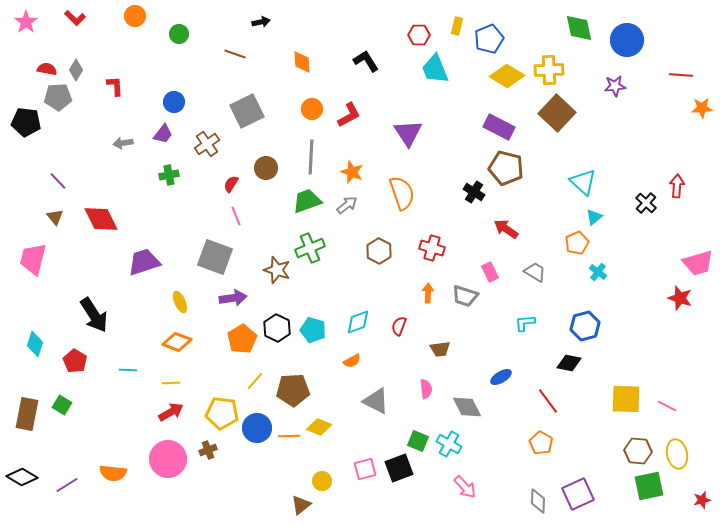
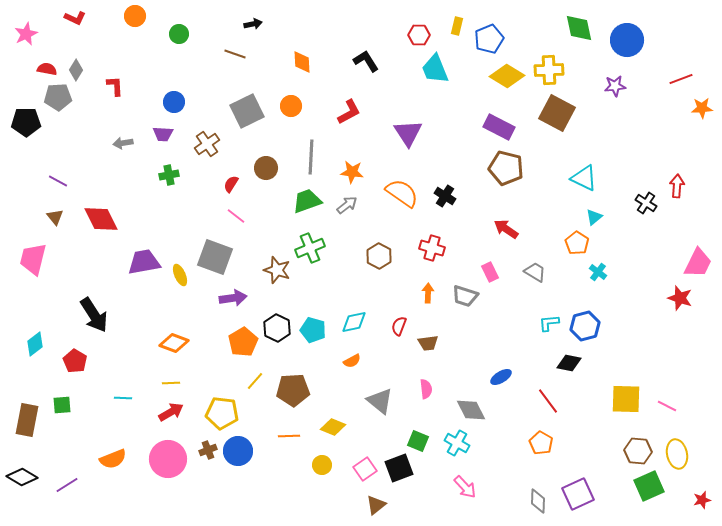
red L-shape at (75, 18): rotated 20 degrees counterclockwise
pink star at (26, 22): moved 12 px down; rotated 10 degrees clockwise
black arrow at (261, 22): moved 8 px left, 2 px down
red line at (681, 75): moved 4 px down; rotated 25 degrees counterclockwise
orange circle at (312, 109): moved 21 px left, 3 px up
brown square at (557, 113): rotated 15 degrees counterclockwise
red L-shape at (349, 115): moved 3 px up
black pentagon at (26, 122): rotated 8 degrees counterclockwise
purple trapezoid at (163, 134): rotated 55 degrees clockwise
orange star at (352, 172): rotated 15 degrees counterclockwise
purple line at (58, 181): rotated 18 degrees counterclockwise
cyan triangle at (583, 182): moved 1 px right, 4 px up; rotated 16 degrees counterclockwise
black cross at (474, 192): moved 29 px left, 4 px down
orange semicircle at (402, 193): rotated 36 degrees counterclockwise
black cross at (646, 203): rotated 10 degrees counterclockwise
pink line at (236, 216): rotated 30 degrees counterclockwise
orange pentagon at (577, 243): rotated 15 degrees counterclockwise
brown hexagon at (379, 251): moved 5 px down
purple trapezoid at (144, 262): rotated 8 degrees clockwise
pink trapezoid at (698, 263): rotated 48 degrees counterclockwise
yellow ellipse at (180, 302): moved 27 px up
cyan diamond at (358, 322): moved 4 px left; rotated 8 degrees clockwise
cyan L-shape at (525, 323): moved 24 px right
orange pentagon at (242, 339): moved 1 px right, 3 px down
orange diamond at (177, 342): moved 3 px left, 1 px down
cyan diamond at (35, 344): rotated 35 degrees clockwise
brown trapezoid at (440, 349): moved 12 px left, 6 px up
cyan line at (128, 370): moved 5 px left, 28 px down
gray triangle at (376, 401): moved 4 px right; rotated 12 degrees clockwise
green square at (62, 405): rotated 36 degrees counterclockwise
gray diamond at (467, 407): moved 4 px right, 3 px down
brown rectangle at (27, 414): moved 6 px down
yellow diamond at (319, 427): moved 14 px right
blue circle at (257, 428): moved 19 px left, 23 px down
cyan cross at (449, 444): moved 8 px right, 1 px up
pink square at (365, 469): rotated 20 degrees counterclockwise
orange semicircle at (113, 473): moved 14 px up; rotated 28 degrees counterclockwise
yellow circle at (322, 481): moved 16 px up
green square at (649, 486): rotated 12 degrees counterclockwise
brown triangle at (301, 505): moved 75 px right
